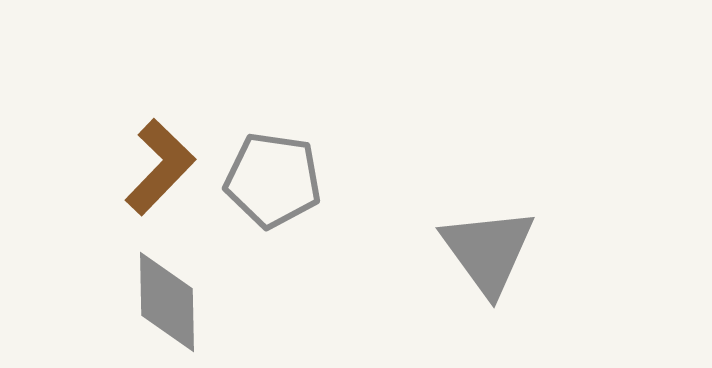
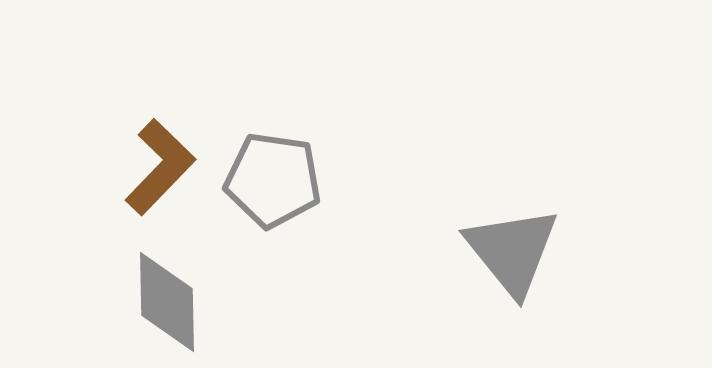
gray triangle: moved 24 px right; rotated 3 degrees counterclockwise
